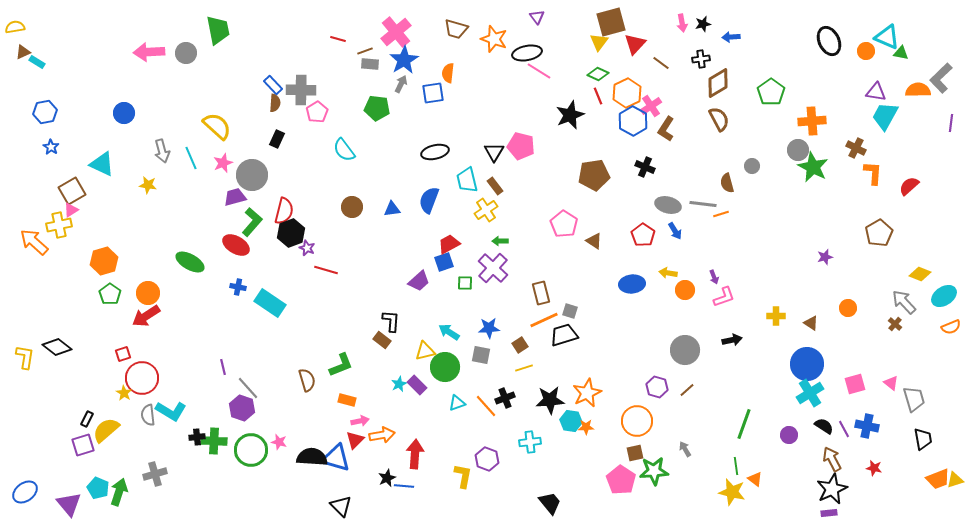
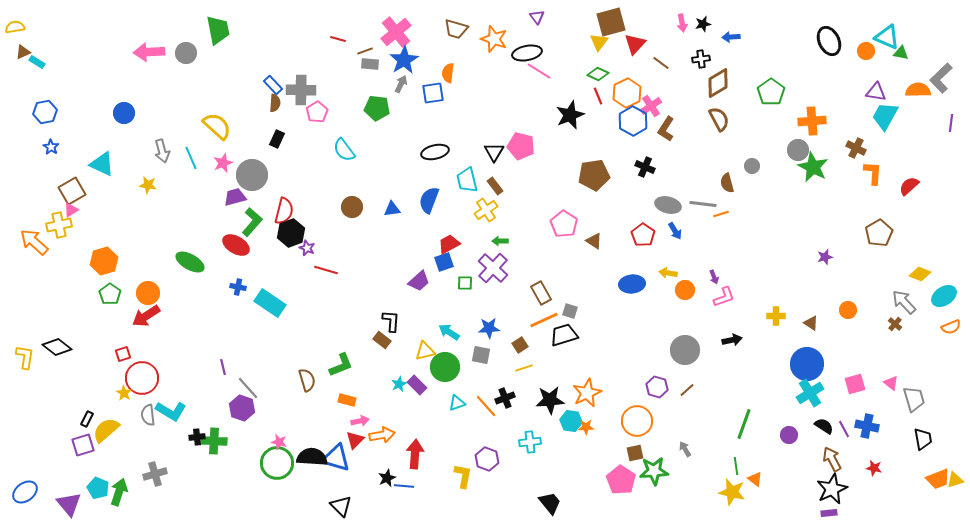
brown rectangle at (541, 293): rotated 15 degrees counterclockwise
orange circle at (848, 308): moved 2 px down
green circle at (251, 450): moved 26 px right, 13 px down
